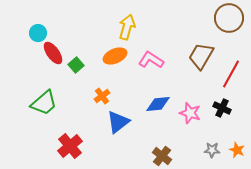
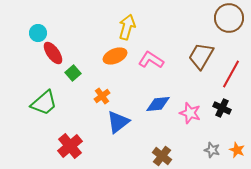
green square: moved 3 px left, 8 px down
gray star: rotated 14 degrees clockwise
